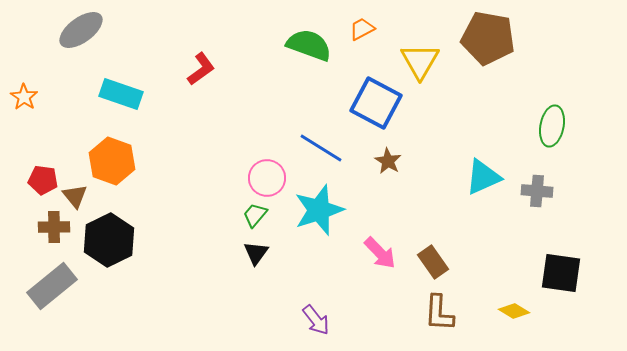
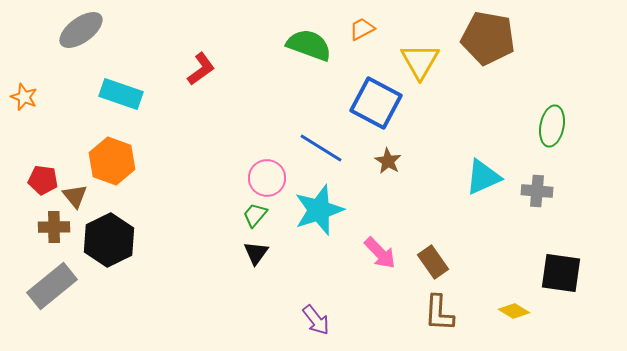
orange star: rotated 12 degrees counterclockwise
